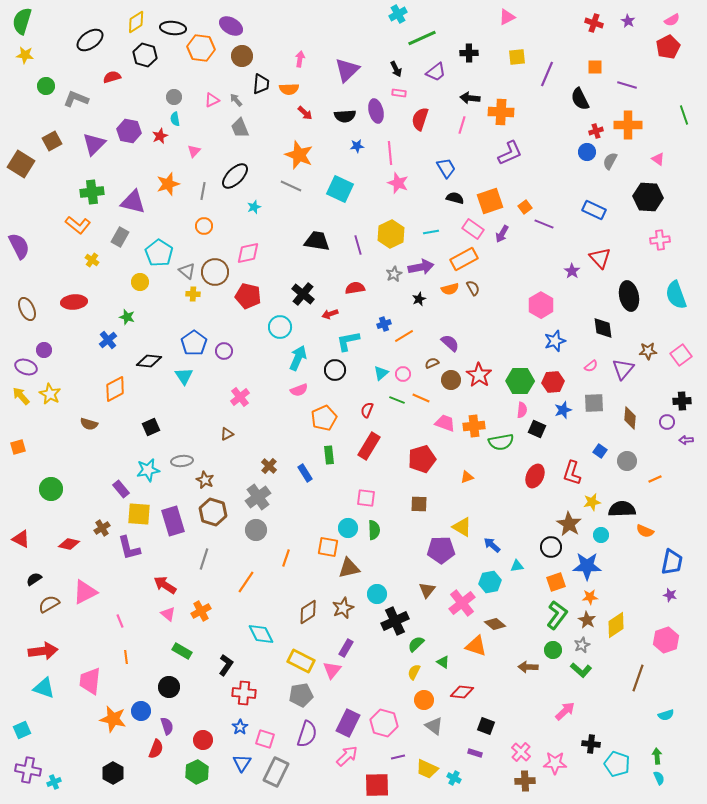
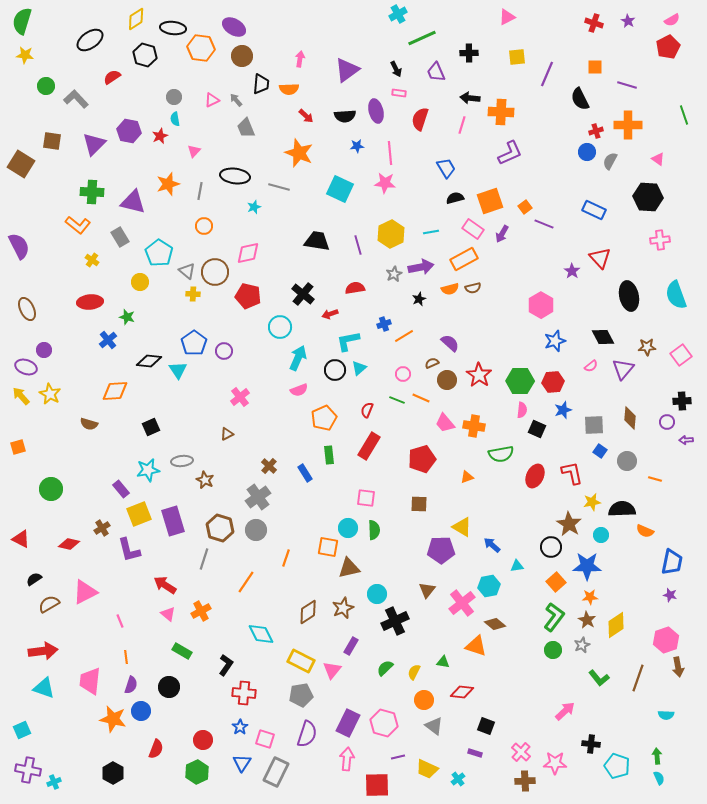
yellow diamond at (136, 22): moved 3 px up
purple ellipse at (231, 26): moved 3 px right, 1 px down
purple triangle at (347, 70): rotated 8 degrees clockwise
purple trapezoid at (436, 72): rotated 105 degrees clockwise
red semicircle at (112, 77): rotated 18 degrees counterclockwise
gray L-shape at (76, 99): rotated 25 degrees clockwise
red arrow at (305, 113): moved 1 px right, 3 px down
gray trapezoid at (240, 128): moved 6 px right
brown square at (52, 141): rotated 36 degrees clockwise
orange star at (299, 155): moved 2 px up
black ellipse at (235, 176): rotated 52 degrees clockwise
pink star at (398, 183): moved 13 px left; rotated 15 degrees counterclockwise
gray line at (291, 186): moved 12 px left, 1 px down; rotated 10 degrees counterclockwise
gray line at (203, 191): moved 3 px left
green cross at (92, 192): rotated 10 degrees clockwise
black semicircle at (455, 198): rotated 30 degrees counterclockwise
gray rectangle at (120, 237): rotated 60 degrees counterclockwise
brown semicircle at (473, 288): rotated 105 degrees clockwise
red ellipse at (74, 302): moved 16 px right
black diamond at (603, 328): moved 9 px down; rotated 20 degrees counterclockwise
brown star at (648, 351): moved 1 px left, 4 px up
cyan triangle at (381, 373): moved 22 px left, 5 px up
cyan triangle at (184, 376): moved 6 px left, 6 px up
brown circle at (451, 380): moved 4 px left
orange diamond at (115, 389): moved 2 px down; rotated 24 degrees clockwise
gray square at (594, 403): moved 22 px down
pink trapezoid at (445, 423): rotated 150 degrees counterclockwise
orange cross at (474, 426): rotated 15 degrees clockwise
green semicircle at (501, 442): moved 12 px down
red L-shape at (572, 473): rotated 150 degrees clockwise
orange line at (655, 479): rotated 40 degrees clockwise
brown hexagon at (213, 512): moved 7 px right, 16 px down
yellow square at (139, 514): rotated 25 degrees counterclockwise
purple L-shape at (129, 548): moved 2 px down
cyan hexagon at (490, 582): moved 1 px left, 4 px down
orange square at (556, 582): rotated 24 degrees counterclockwise
green L-shape at (557, 615): moved 3 px left, 2 px down
green semicircle at (416, 644): moved 31 px left, 24 px down
purple rectangle at (346, 648): moved 5 px right, 2 px up
green triangle at (443, 662): rotated 24 degrees counterclockwise
brown arrow at (528, 667): moved 150 px right; rotated 102 degrees counterclockwise
green L-shape at (581, 670): moved 18 px right, 8 px down; rotated 10 degrees clockwise
cyan semicircle at (666, 715): rotated 21 degrees clockwise
purple semicircle at (167, 726): moved 36 px left, 41 px up; rotated 36 degrees clockwise
pink arrow at (347, 756): moved 3 px down; rotated 40 degrees counterclockwise
cyan pentagon at (617, 764): moved 2 px down
cyan cross at (454, 778): moved 4 px right, 1 px down; rotated 24 degrees clockwise
